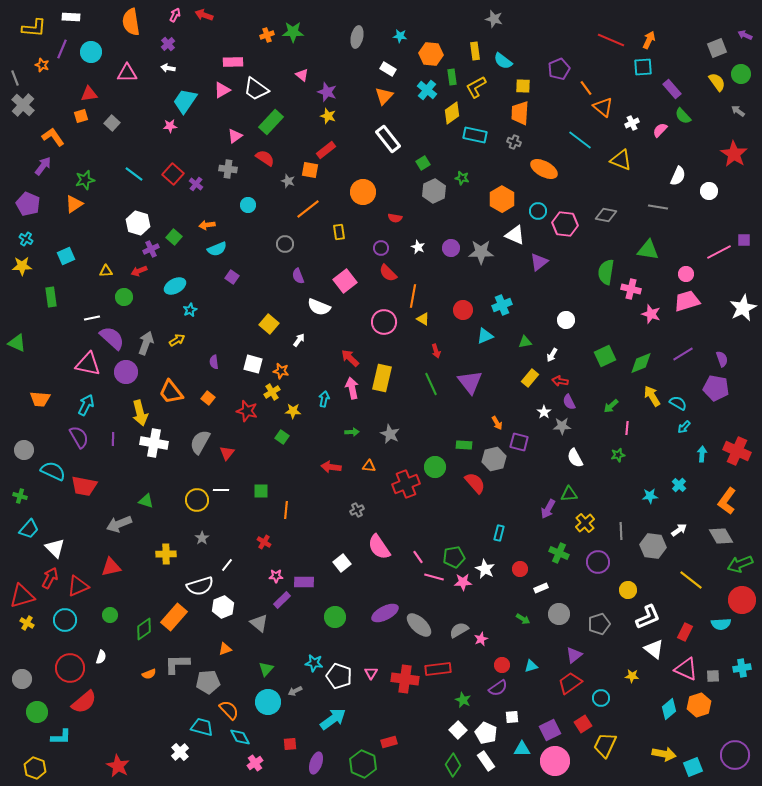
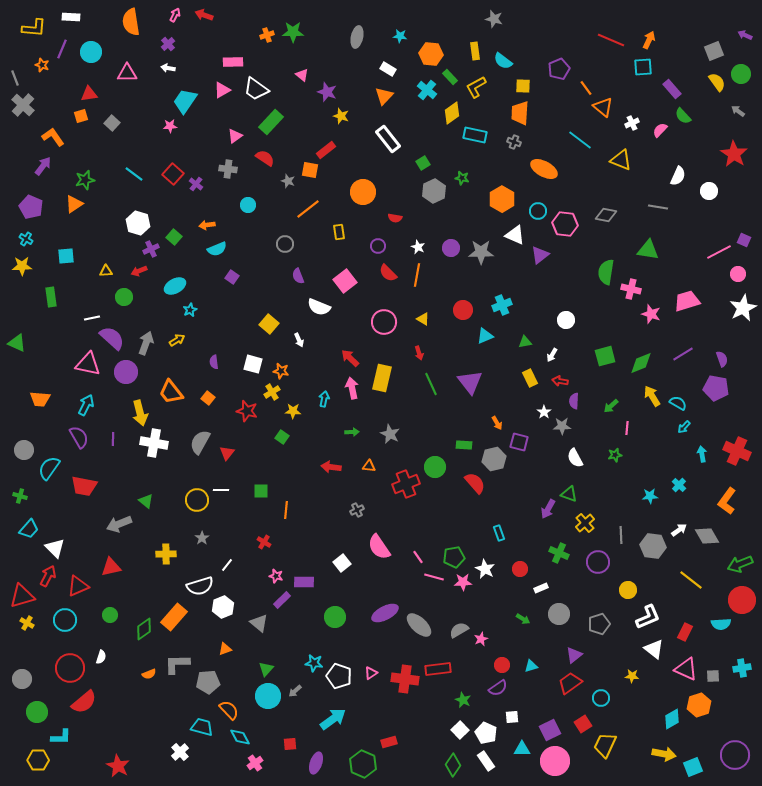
gray square at (717, 48): moved 3 px left, 3 px down
green rectangle at (452, 77): moved 2 px left; rotated 35 degrees counterclockwise
yellow star at (328, 116): moved 13 px right
purple pentagon at (28, 204): moved 3 px right, 3 px down
purple square at (744, 240): rotated 24 degrees clockwise
purple circle at (381, 248): moved 3 px left, 2 px up
cyan square at (66, 256): rotated 18 degrees clockwise
purple triangle at (539, 262): moved 1 px right, 7 px up
pink circle at (686, 274): moved 52 px right
orange line at (413, 296): moved 4 px right, 21 px up
white arrow at (299, 340): rotated 120 degrees clockwise
red arrow at (436, 351): moved 17 px left, 2 px down
green square at (605, 356): rotated 10 degrees clockwise
yellow rectangle at (530, 378): rotated 66 degrees counterclockwise
purple semicircle at (569, 402): moved 5 px right, 1 px up; rotated 28 degrees clockwise
cyan arrow at (702, 454): rotated 14 degrees counterclockwise
green star at (618, 455): moved 3 px left
cyan semicircle at (53, 471): moved 4 px left, 3 px up; rotated 80 degrees counterclockwise
green triangle at (569, 494): rotated 24 degrees clockwise
green triangle at (146, 501): rotated 21 degrees clockwise
gray line at (621, 531): moved 4 px down
cyan rectangle at (499, 533): rotated 35 degrees counterclockwise
gray diamond at (721, 536): moved 14 px left
pink star at (276, 576): rotated 16 degrees clockwise
red arrow at (50, 578): moved 2 px left, 2 px up
pink triangle at (371, 673): rotated 24 degrees clockwise
gray arrow at (295, 691): rotated 16 degrees counterclockwise
cyan circle at (268, 702): moved 6 px up
cyan diamond at (669, 709): moved 3 px right, 10 px down; rotated 10 degrees clockwise
white square at (458, 730): moved 2 px right
yellow hexagon at (35, 768): moved 3 px right, 8 px up; rotated 20 degrees counterclockwise
